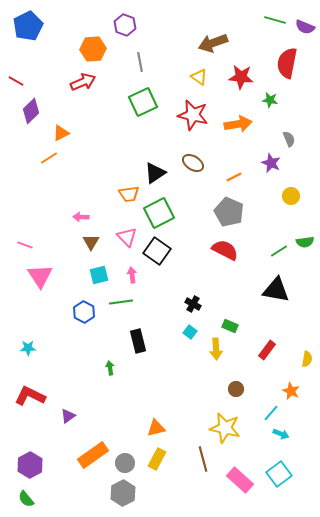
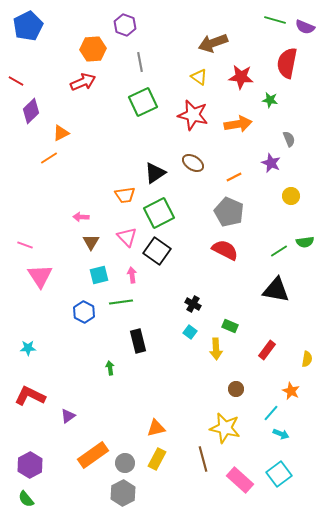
orange trapezoid at (129, 194): moved 4 px left, 1 px down
